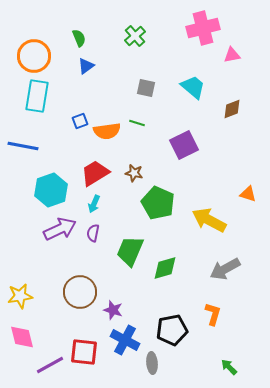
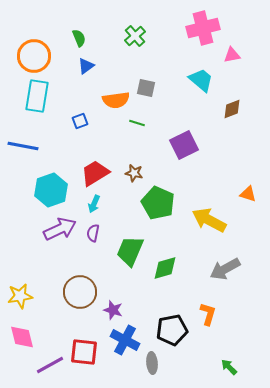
cyan trapezoid: moved 8 px right, 7 px up
orange semicircle: moved 9 px right, 31 px up
orange L-shape: moved 5 px left
